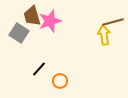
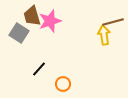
orange circle: moved 3 px right, 3 px down
